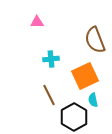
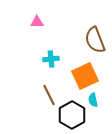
black hexagon: moved 2 px left, 2 px up
